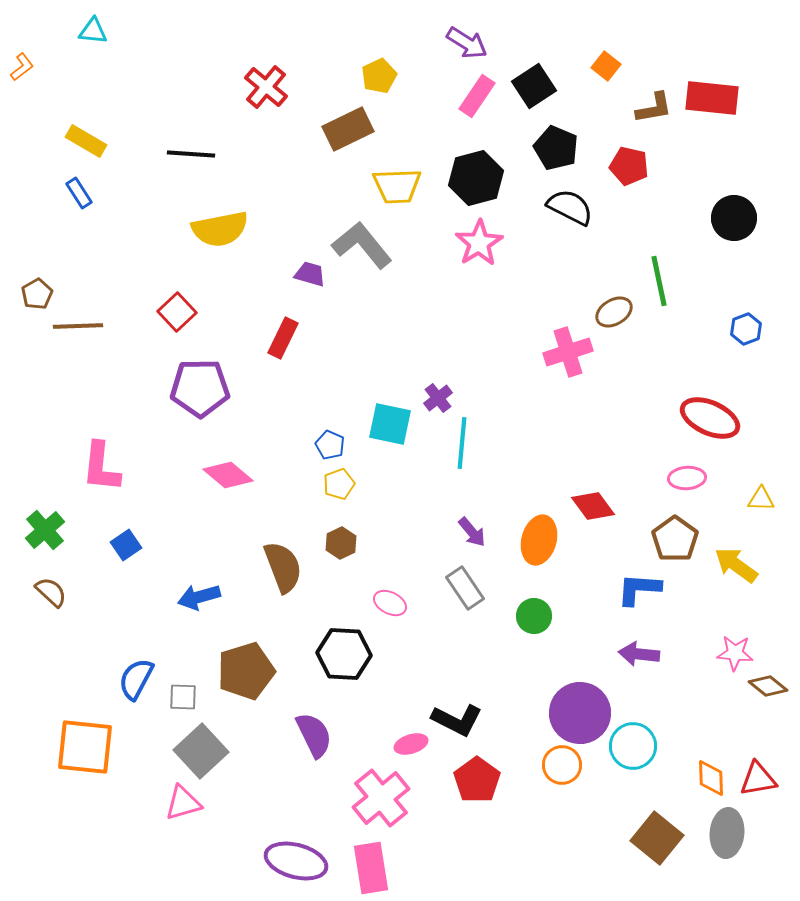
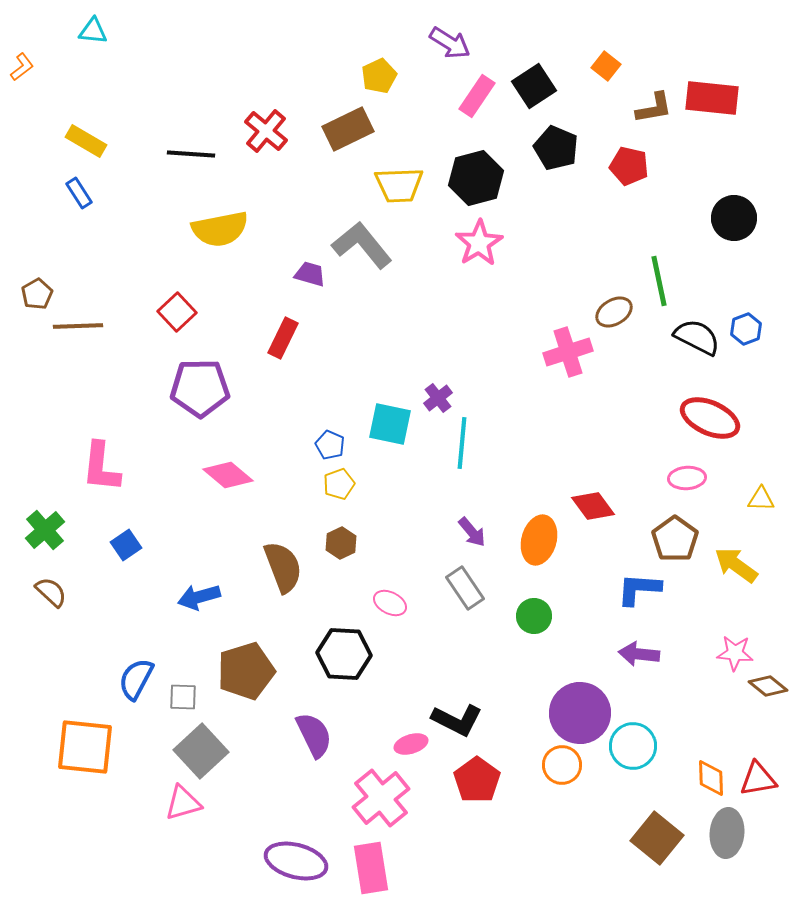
purple arrow at (467, 43): moved 17 px left
red cross at (266, 87): moved 44 px down
yellow trapezoid at (397, 186): moved 2 px right, 1 px up
black semicircle at (570, 207): moved 127 px right, 130 px down
